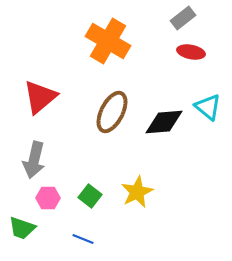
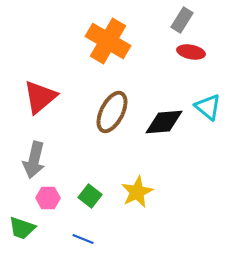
gray rectangle: moved 1 px left, 2 px down; rotated 20 degrees counterclockwise
